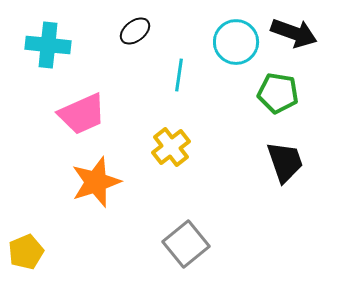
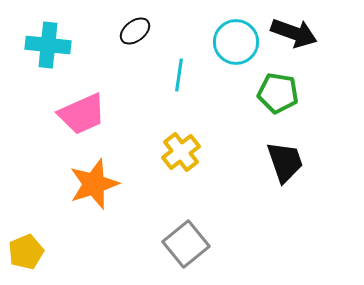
yellow cross: moved 10 px right, 5 px down
orange star: moved 2 px left, 2 px down
